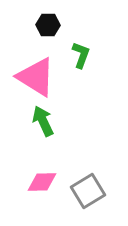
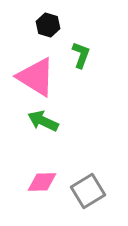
black hexagon: rotated 15 degrees clockwise
green arrow: rotated 40 degrees counterclockwise
